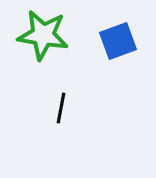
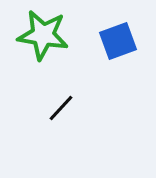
black line: rotated 32 degrees clockwise
